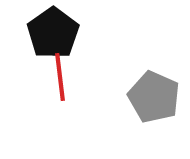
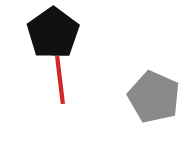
red line: moved 3 px down
